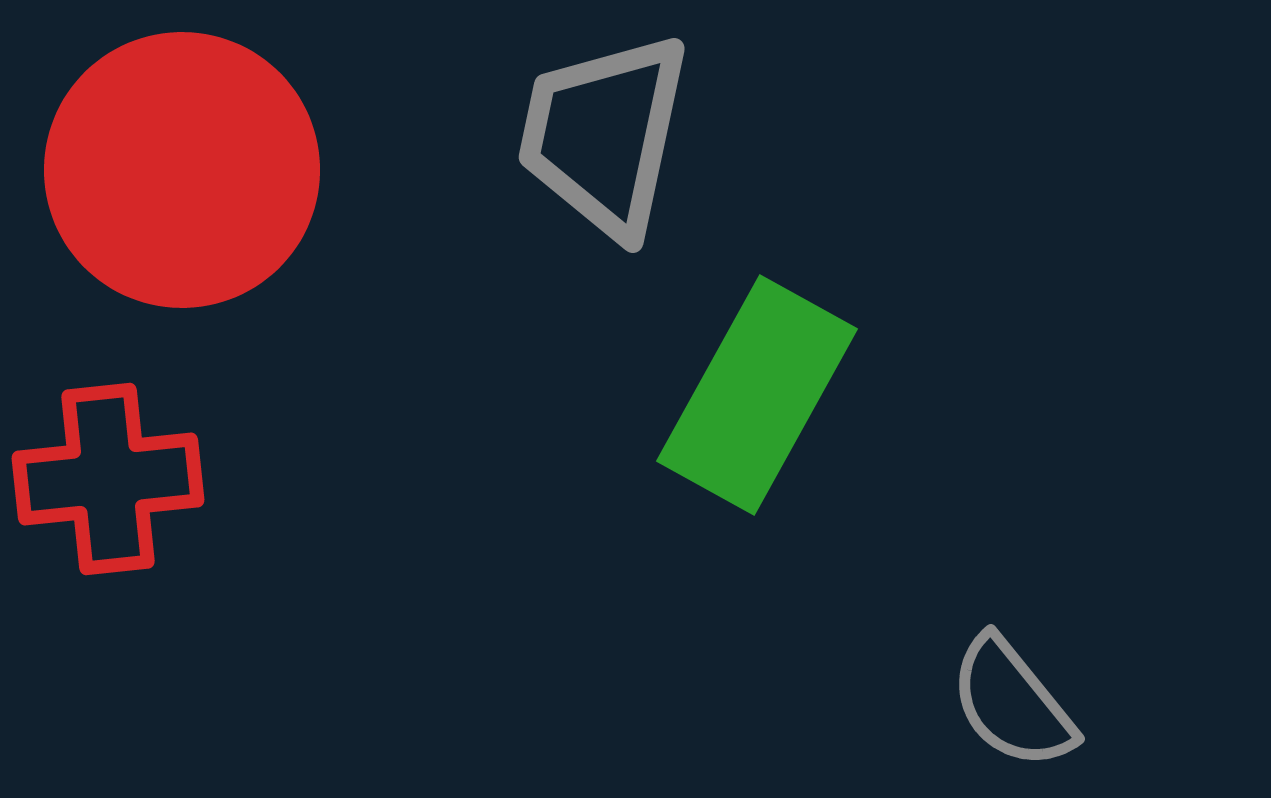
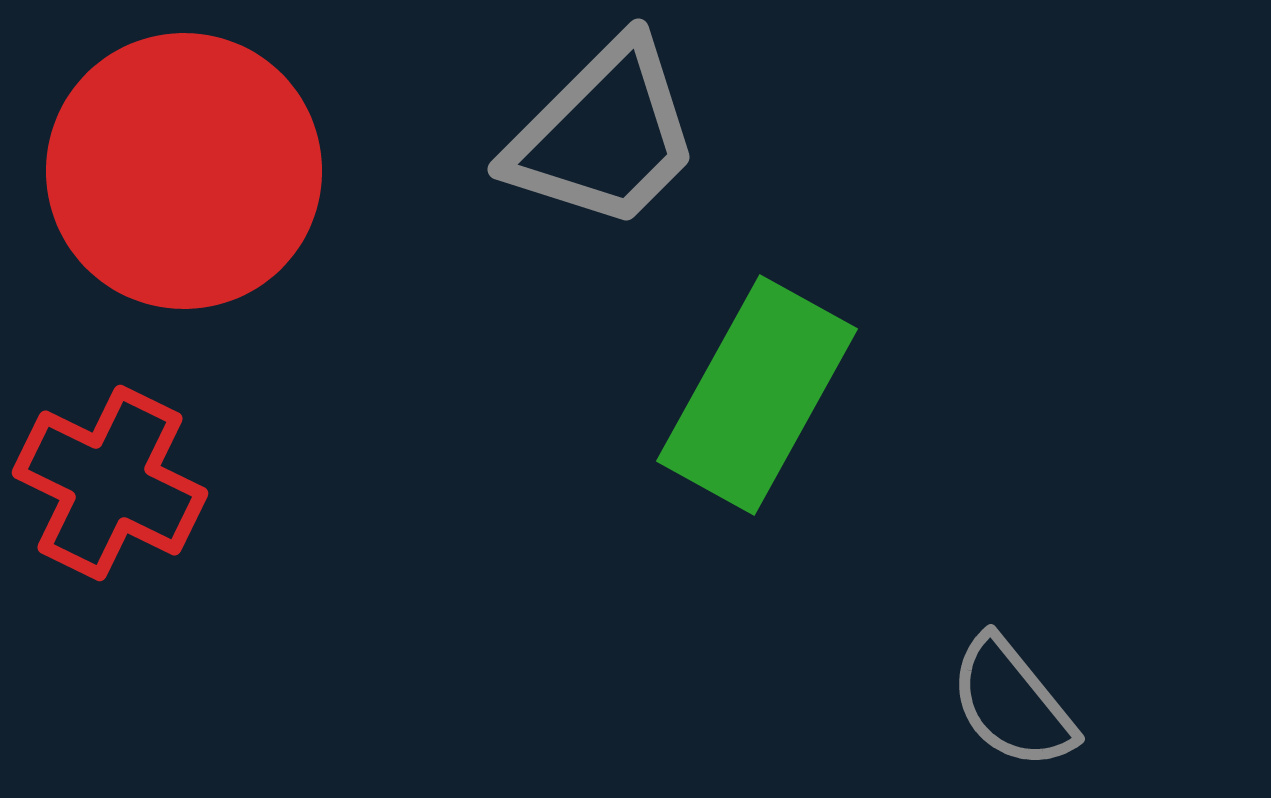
gray trapezoid: rotated 147 degrees counterclockwise
red circle: moved 2 px right, 1 px down
red cross: moved 2 px right, 4 px down; rotated 32 degrees clockwise
